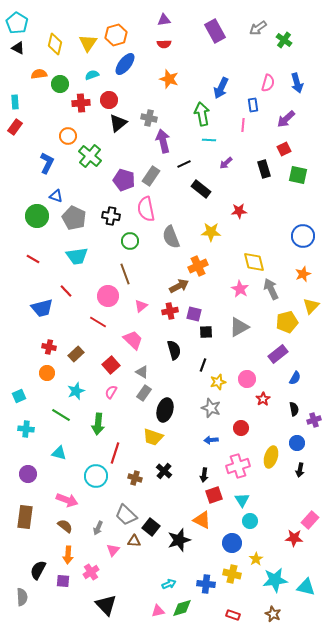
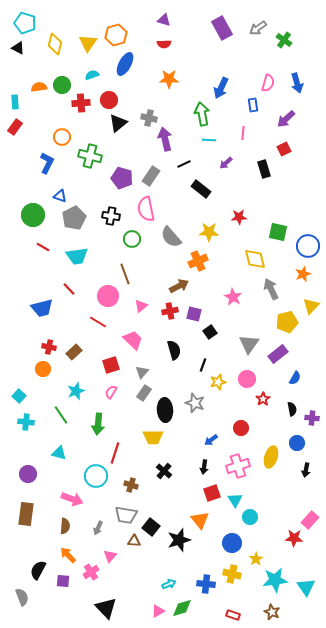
purple triangle at (164, 20): rotated 24 degrees clockwise
cyan pentagon at (17, 23): moved 8 px right; rotated 15 degrees counterclockwise
purple rectangle at (215, 31): moved 7 px right, 3 px up
blue ellipse at (125, 64): rotated 10 degrees counterclockwise
orange semicircle at (39, 74): moved 13 px down
orange star at (169, 79): rotated 18 degrees counterclockwise
green circle at (60, 84): moved 2 px right, 1 px down
pink line at (243, 125): moved 8 px down
orange circle at (68, 136): moved 6 px left, 1 px down
purple arrow at (163, 141): moved 2 px right, 2 px up
green cross at (90, 156): rotated 25 degrees counterclockwise
green square at (298, 175): moved 20 px left, 57 px down
purple pentagon at (124, 180): moved 2 px left, 2 px up
blue triangle at (56, 196): moved 4 px right
red star at (239, 211): moved 6 px down
green circle at (37, 216): moved 4 px left, 1 px up
gray pentagon at (74, 218): rotated 20 degrees clockwise
yellow star at (211, 232): moved 2 px left
blue circle at (303, 236): moved 5 px right, 10 px down
gray semicircle at (171, 237): rotated 20 degrees counterclockwise
green circle at (130, 241): moved 2 px right, 2 px up
red line at (33, 259): moved 10 px right, 12 px up
yellow diamond at (254, 262): moved 1 px right, 3 px up
orange cross at (198, 266): moved 5 px up
pink star at (240, 289): moved 7 px left, 8 px down
red line at (66, 291): moved 3 px right, 2 px up
gray triangle at (239, 327): moved 10 px right, 17 px down; rotated 25 degrees counterclockwise
black square at (206, 332): moved 4 px right; rotated 32 degrees counterclockwise
brown rectangle at (76, 354): moved 2 px left, 2 px up
red square at (111, 365): rotated 24 degrees clockwise
gray triangle at (142, 372): rotated 40 degrees clockwise
orange circle at (47, 373): moved 4 px left, 4 px up
cyan square at (19, 396): rotated 24 degrees counterclockwise
gray star at (211, 408): moved 16 px left, 5 px up
black semicircle at (294, 409): moved 2 px left
black ellipse at (165, 410): rotated 20 degrees counterclockwise
green line at (61, 415): rotated 24 degrees clockwise
purple cross at (314, 420): moved 2 px left, 2 px up; rotated 24 degrees clockwise
cyan cross at (26, 429): moved 7 px up
yellow trapezoid at (153, 437): rotated 20 degrees counterclockwise
blue arrow at (211, 440): rotated 32 degrees counterclockwise
black arrow at (300, 470): moved 6 px right
black arrow at (204, 475): moved 8 px up
brown cross at (135, 478): moved 4 px left, 7 px down
red square at (214, 495): moved 2 px left, 2 px up
pink arrow at (67, 500): moved 5 px right, 1 px up
cyan triangle at (242, 500): moved 7 px left
gray trapezoid at (126, 515): rotated 35 degrees counterclockwise
brown rectangle at (25, 517): moved 1 px right, 3 px up
orange triangle at (202, 520): moved 2 px left; rotated 24 degrees clockwise
cyan circle at (250, 521): moved 4 px up
brown semicircle at (65, 526): rotated 56 degrees clockwise
pink triangle at (113, 550): moved 3 px left, 6 px down
orange arrow at (68, 555): rotated 132 degrees clockwise
cyan triangle at (306, 587): rotated 42 degrees clockwise
gray semicircle at (22, 597): rotated 18 degrees counterclockwise
black triangle at (106, 605): moved 3 px down
pink triangle at (158, 611): rotated 16 degrees counterclockwise
brown star at (273, 614): moved 1 px left, 2 px up
